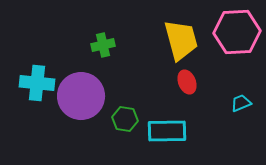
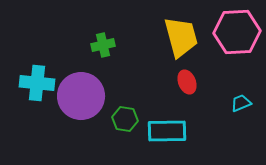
yellow trapezoid: moved 3 px up
